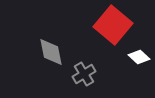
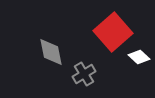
red square: moved 7 px down; rotated 9 degrees clockwise
